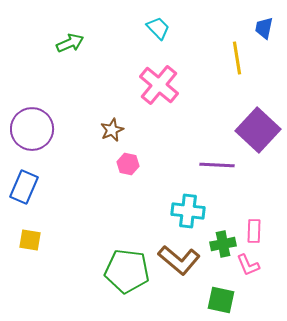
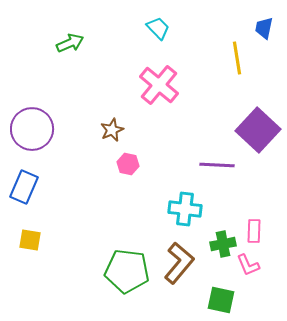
cyan cross: moved 3 px left, 2 px up
brown L-shape: moved 3 px down; rotated 90 degrees counterclockwise
